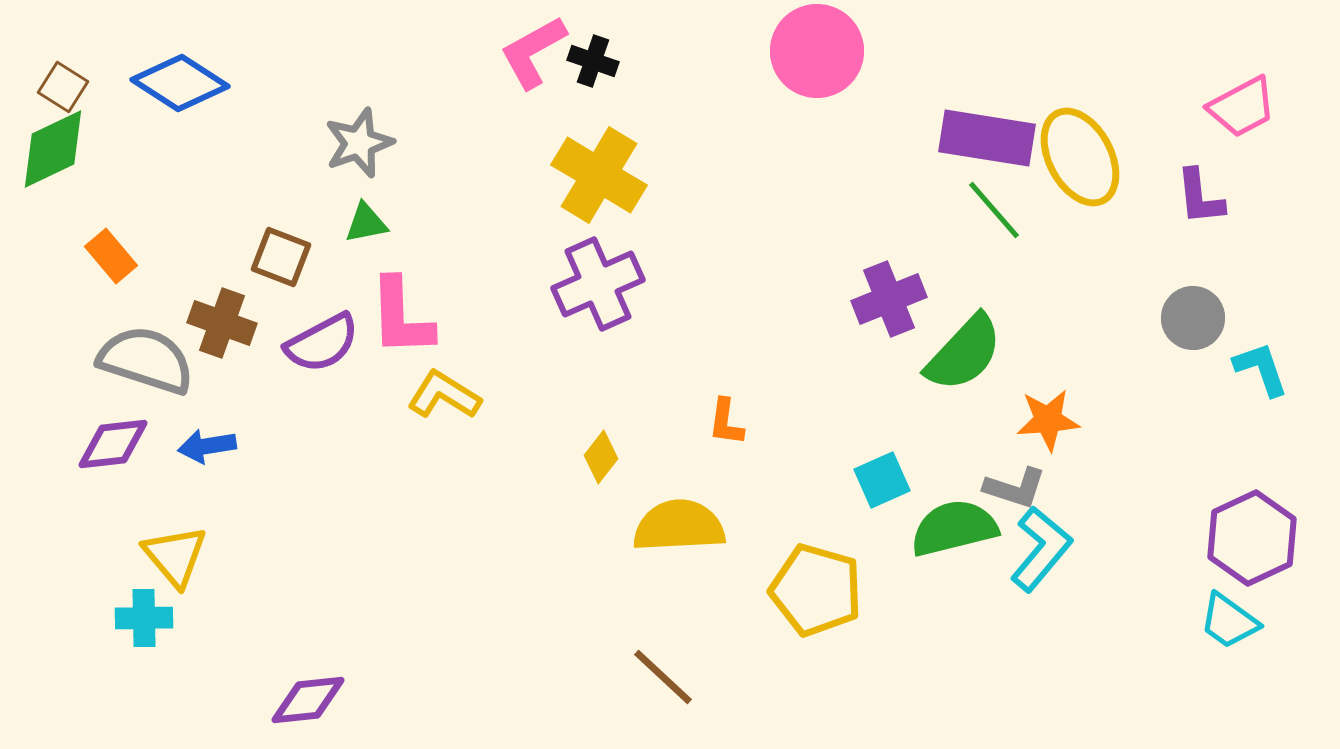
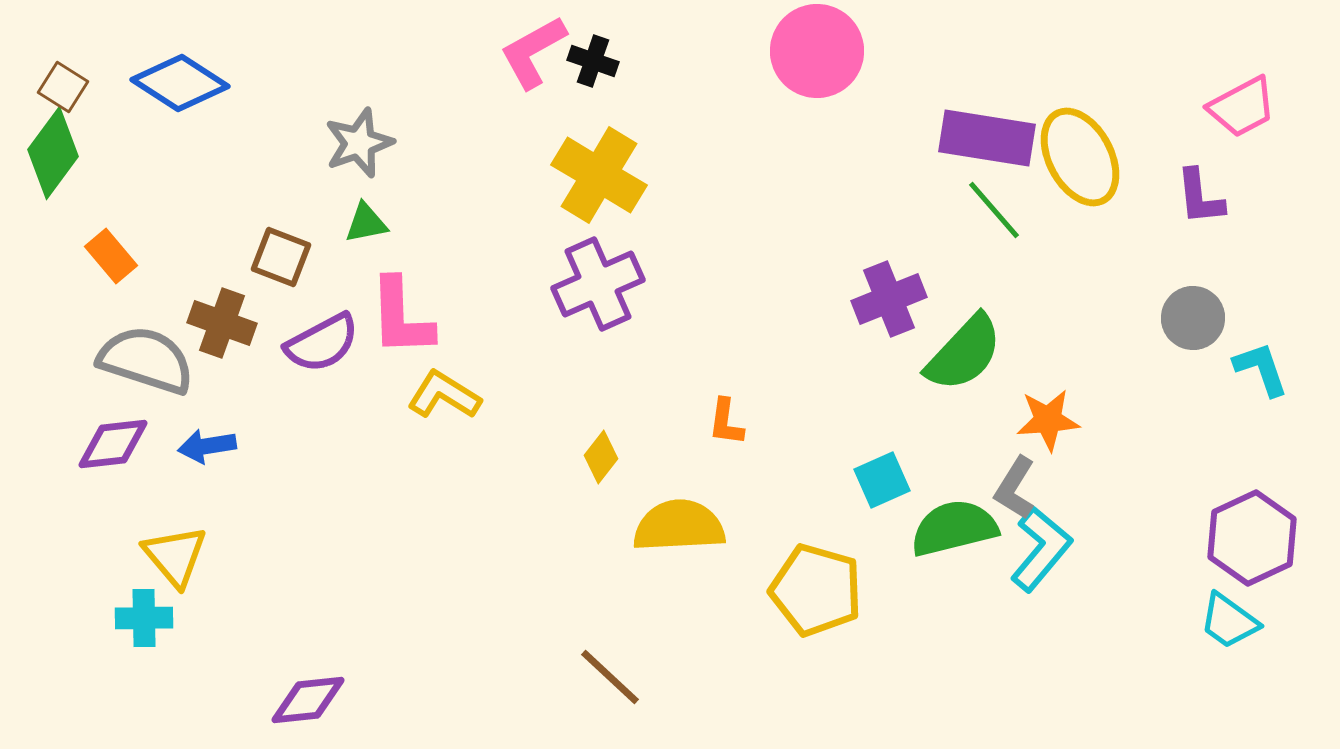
green diamond at (53, 149): moved 4 px down; rotated 28 degrees counterclockwise
gray L-shape at (1015, 488): rotated 104 degrees clockwise
brown line at (663, 677): moved 53 px left
